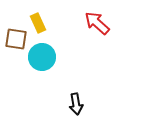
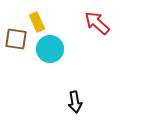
yellow rectangle: moved 1 px left, 1 px up
cyan circle: moved 8 px right, 8 px up
black arrow: moved 1 px left, 2 px up
